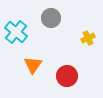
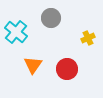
red circle: moved 7 px up
